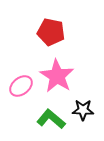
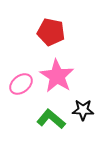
pink ellipse: moved 2 px up
